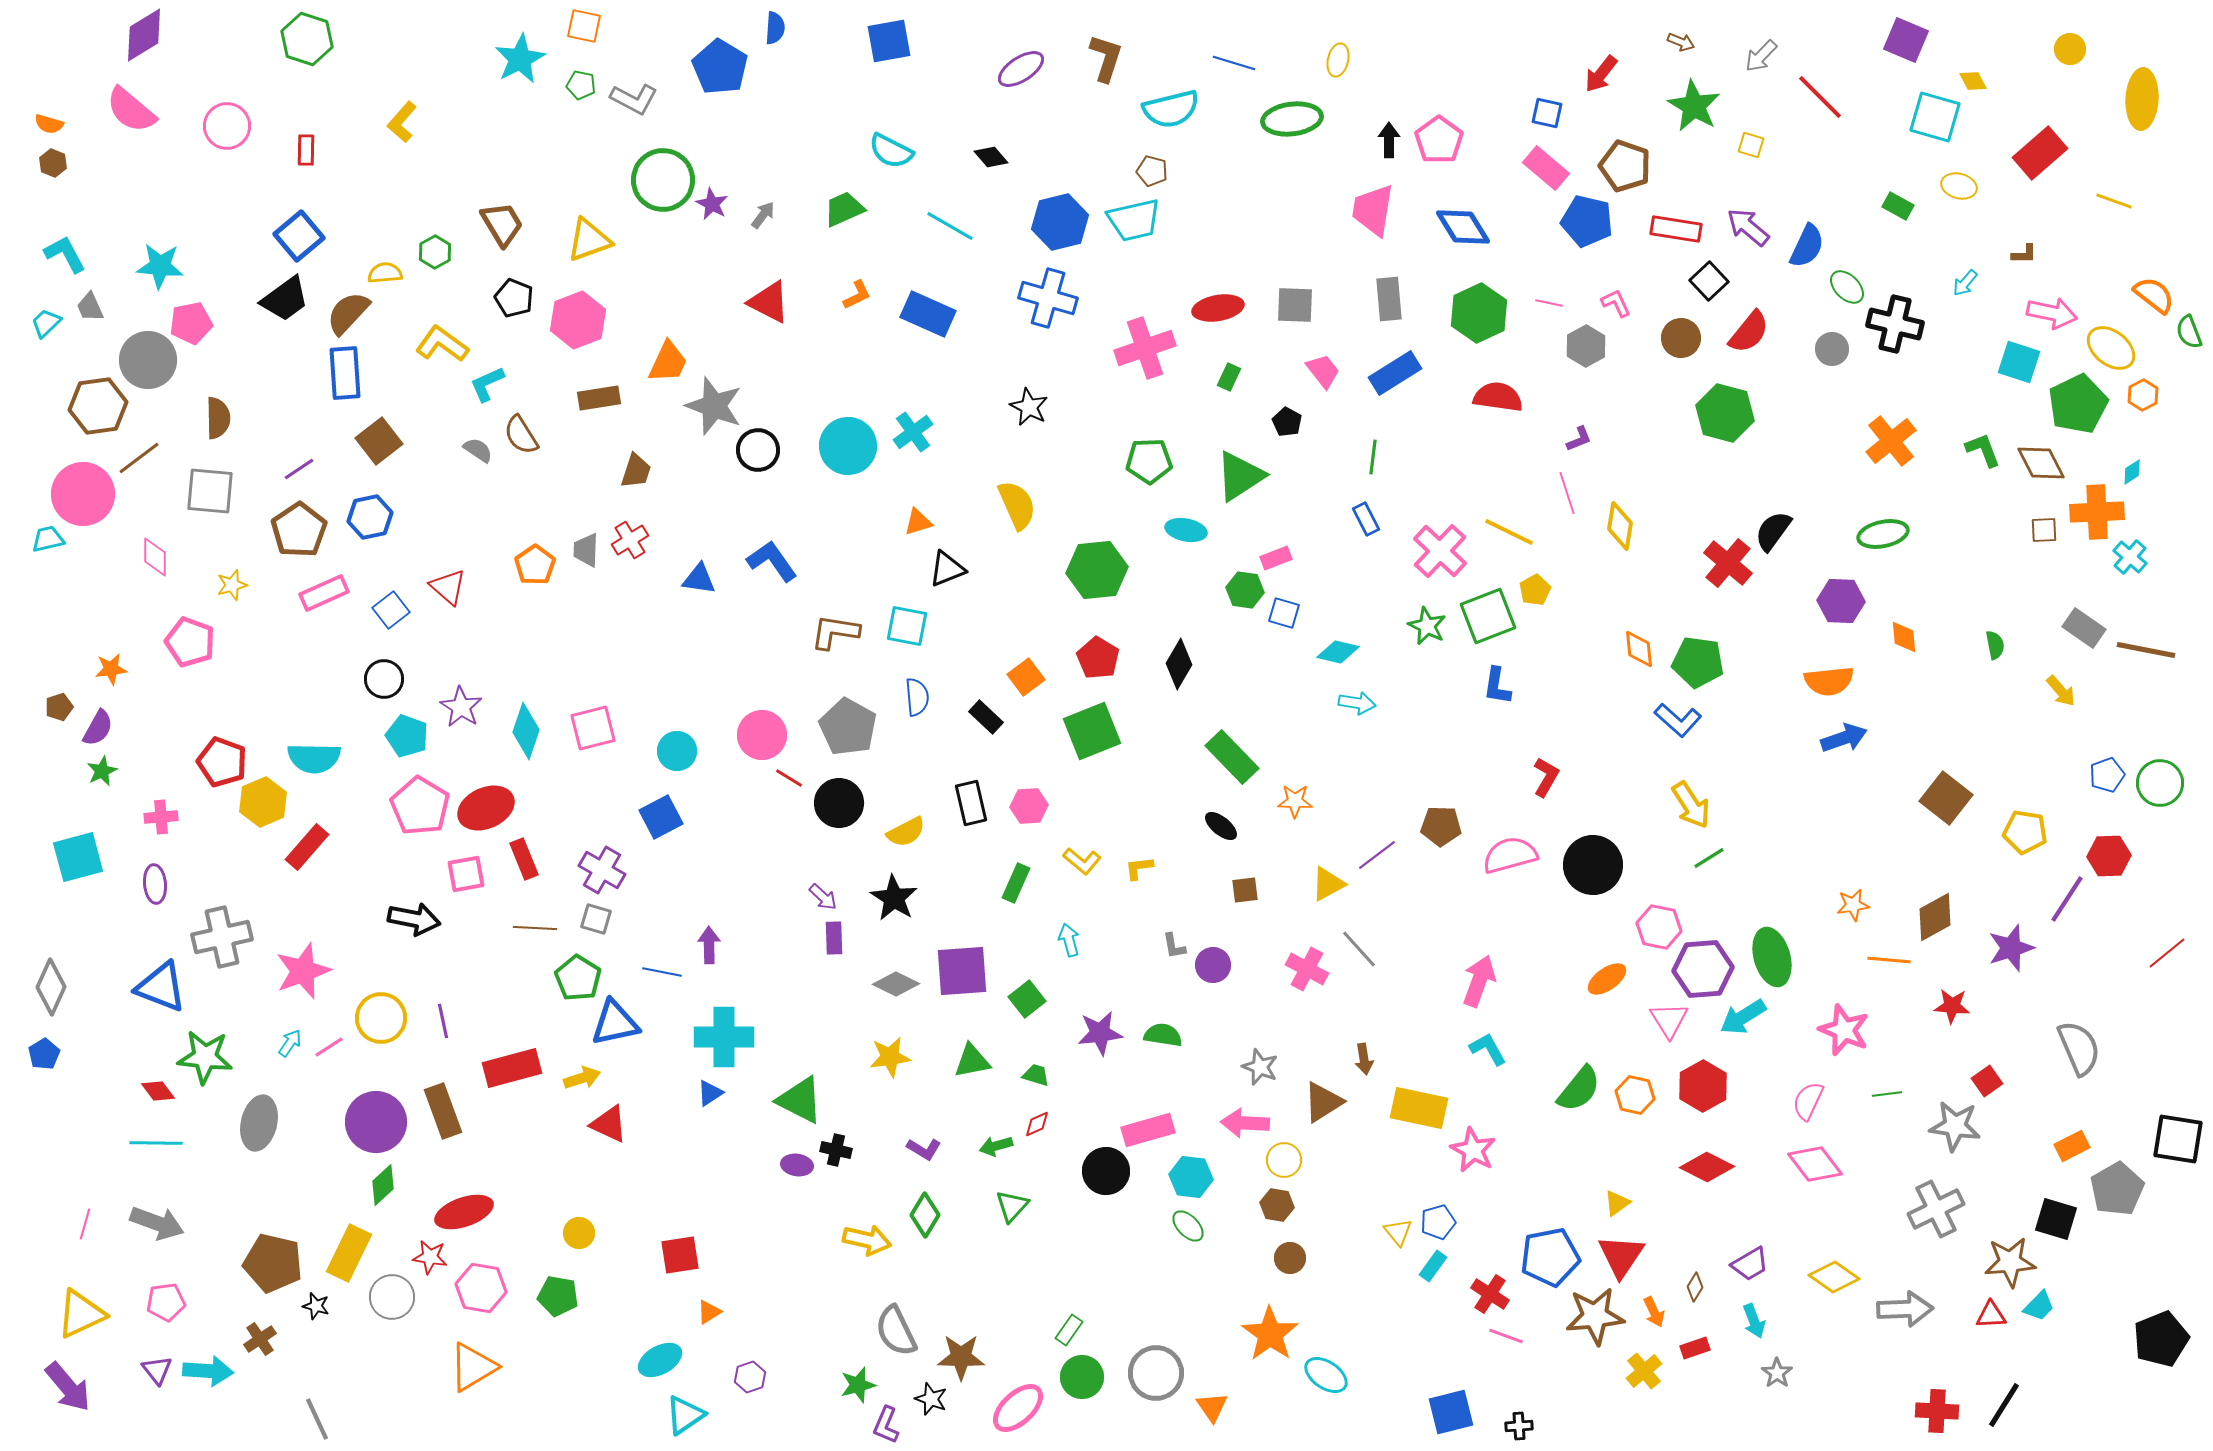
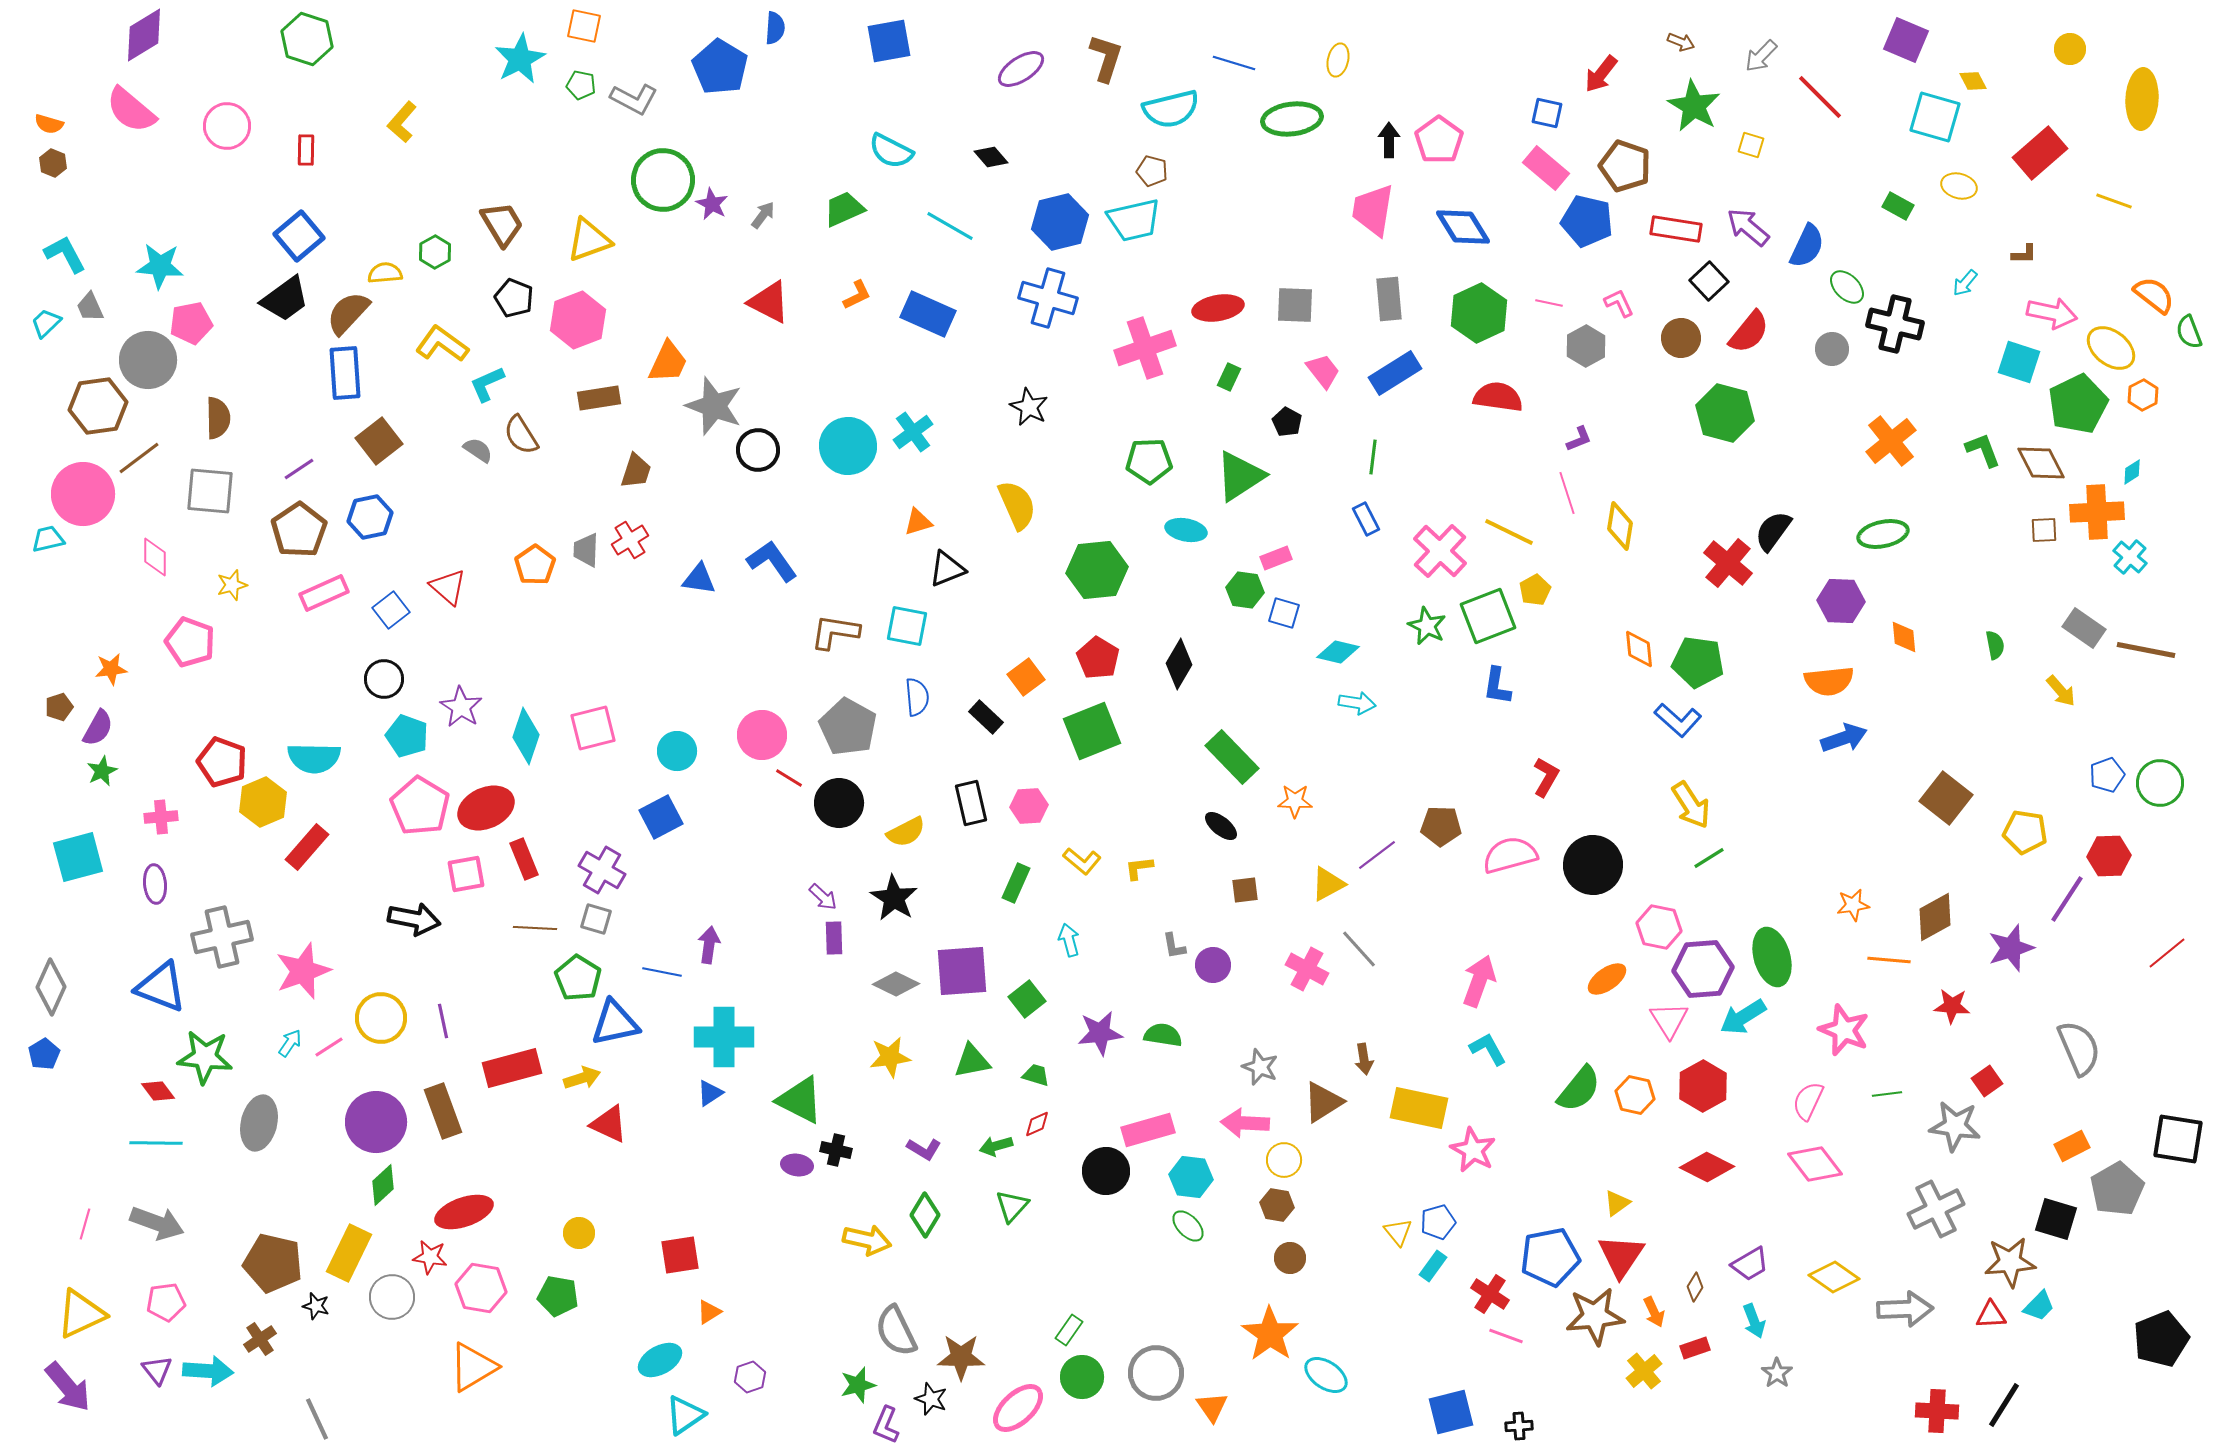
pink L-shape at (1616, 303): moved 3 px right
cyan diamond at (526, 731): moved 5 px down
purple arrow at (709, 945): rotated 9 degrees clockwise
